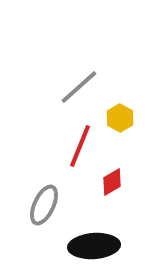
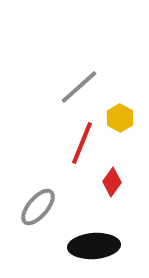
red line: moved 2 px right, 3 px up
red diamond: rotated 24 degrees counterclockwise
gray ellipse: moved 6 px left, 2 px down; rotated 15 degrees clockwise
